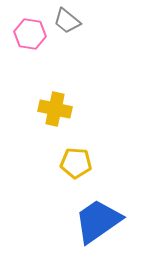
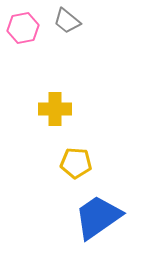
pink hexagon: moved 7 px left, 6 px up; rotated 20 degrees counterclockwise
yellow cross: rotated 12 degrees counterclockwise
blue trapezoid: moved 4 px up
